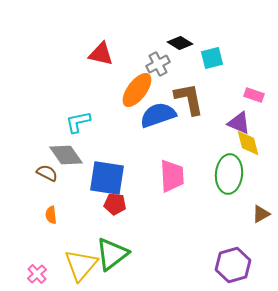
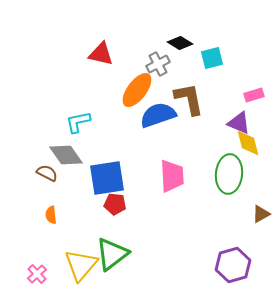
pink rectangle: rotated 36 degrees counterclockwise
blue square: rotated 18 degrees counterclockwise
